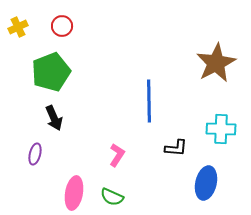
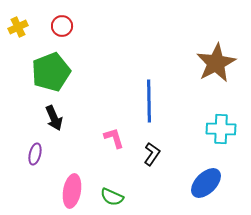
black L-shape: moved 24 px left, 6 px down; rotated 60 degrees counterclockwise
pink L-shape: moved 3 px left, 17 px up; rotated 50 degrees counterclockwise
blue ellipse: rotated 32 degrees clockwise
pink ellipse: moved 2 px left, 2 px up
